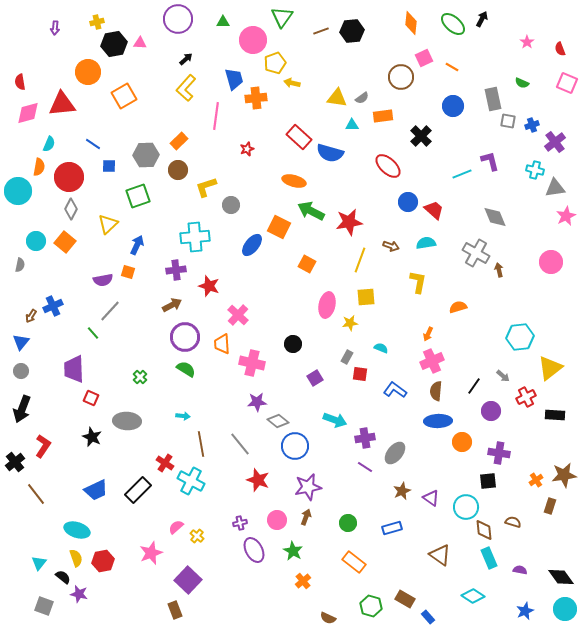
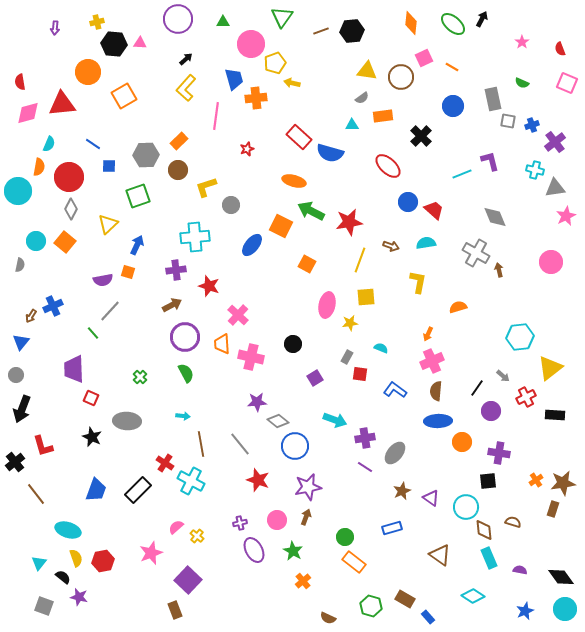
pink circle at (253, 40): moved 2 px left, 4 px down
pink star at (527, 42): moved 5 px left
black hexagon at (114, 44): rotated 15 degrees clockwise
yellow triangle at (337, 98): moved 30 px right, 27 px up
orange square at (279, 227): moved 2 px right, 1 px up
pink cross at (252, 363): moved 1 px left, 6 px up
green semicircle at (186, 369): moved 4 px down; rotated 30 degrees clockwise
gray circle at (21, 371): moved 5 px left, 4 px down
black line at (474, 386): moved 3 px right, 2 px down
red L-shape at (43, 446): rotated 130 degrees clockwise
brown star at (564, 475): moved 1 px left, 8 px down
blue trapezoid at (96, 490): rotated 45 degrees counterclockwise
brown rectangle at (550, 506): moved 3 px right, 3 px down
green circle at (348, 523): moved 3 px left, 14 px down
cyan ellipse at (77, 530): moved 9 px left
purple star at (79, 594): moved 3 px down
